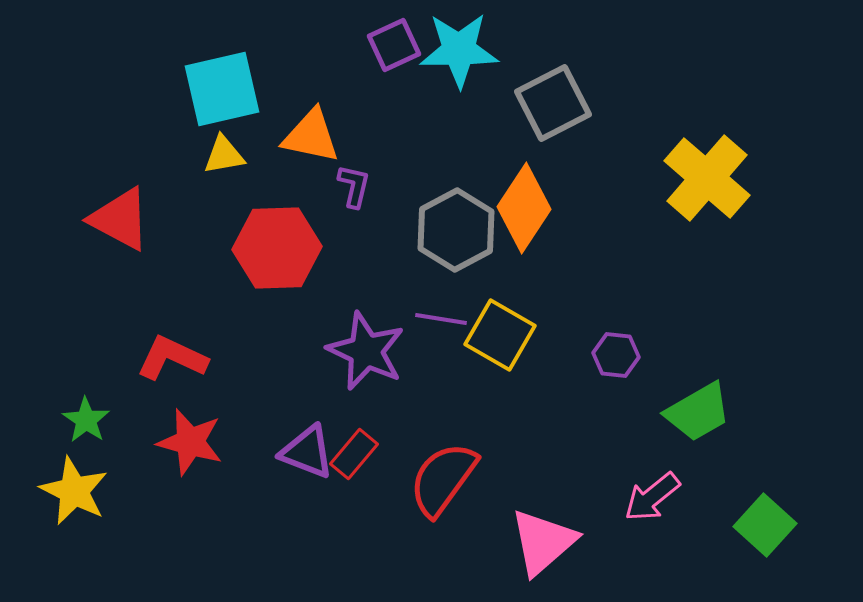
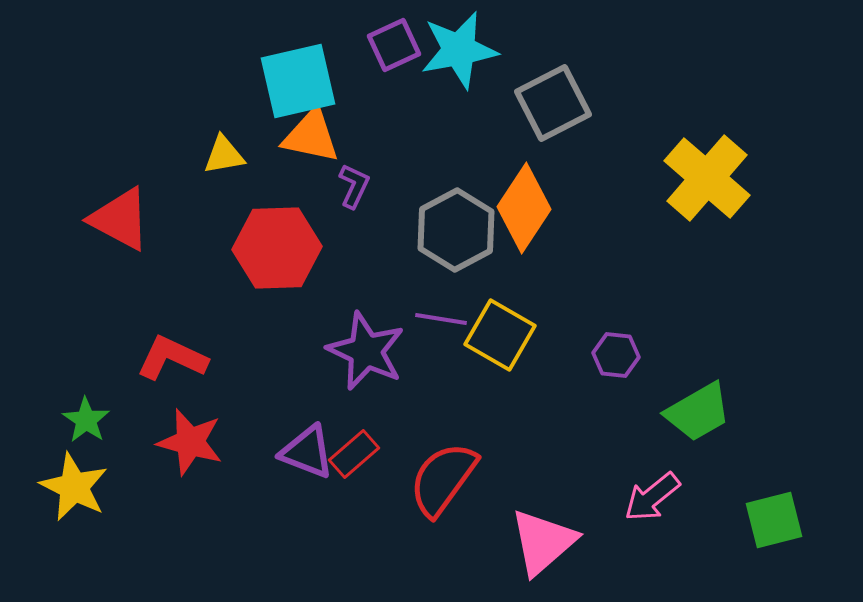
cyan star: rotated 10 degrees counterclockwise
cyan square: moved 76 px right, 8 px up
purple L-shape: rotated 12 degrees clockwise
red rectangle: rotated 9 degrees clockwise
yellow star: moved 4 px up
green square: moved 9 px right, 5 px up; rotated 34 degrees clockwise
